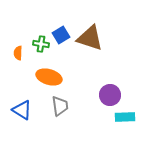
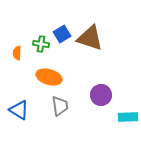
blue square: moved 1 px right, 1 px up
orange semicircle: moved 1 px left
purple circle: moved 9 px left
blue triangle: moved 3 px left
cyan rectangle: moved 3 px right
